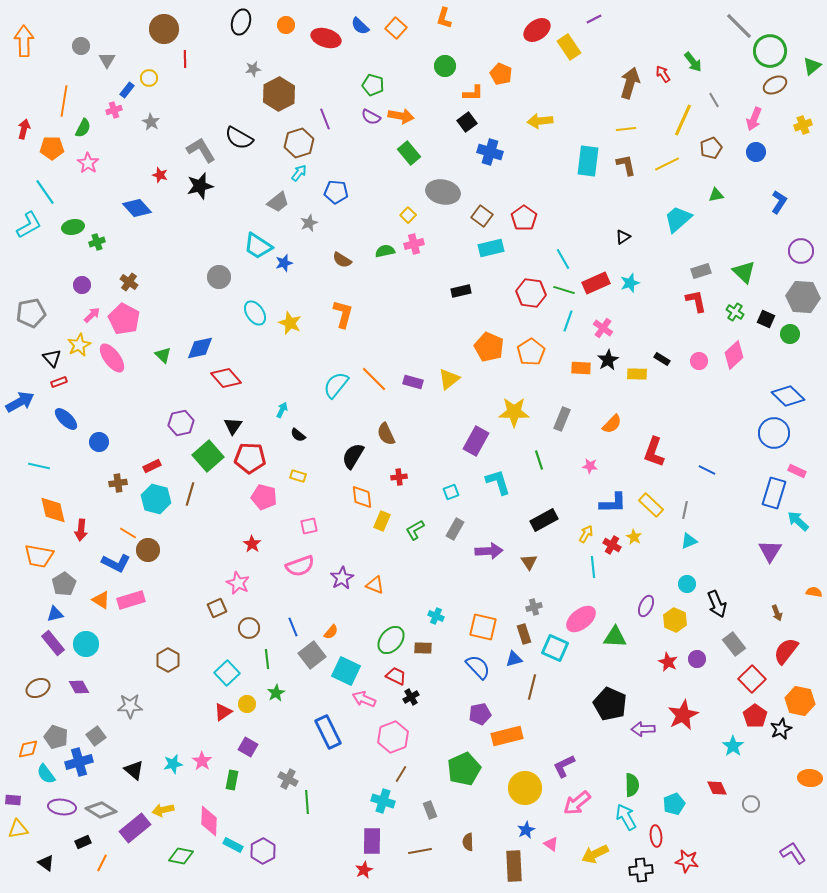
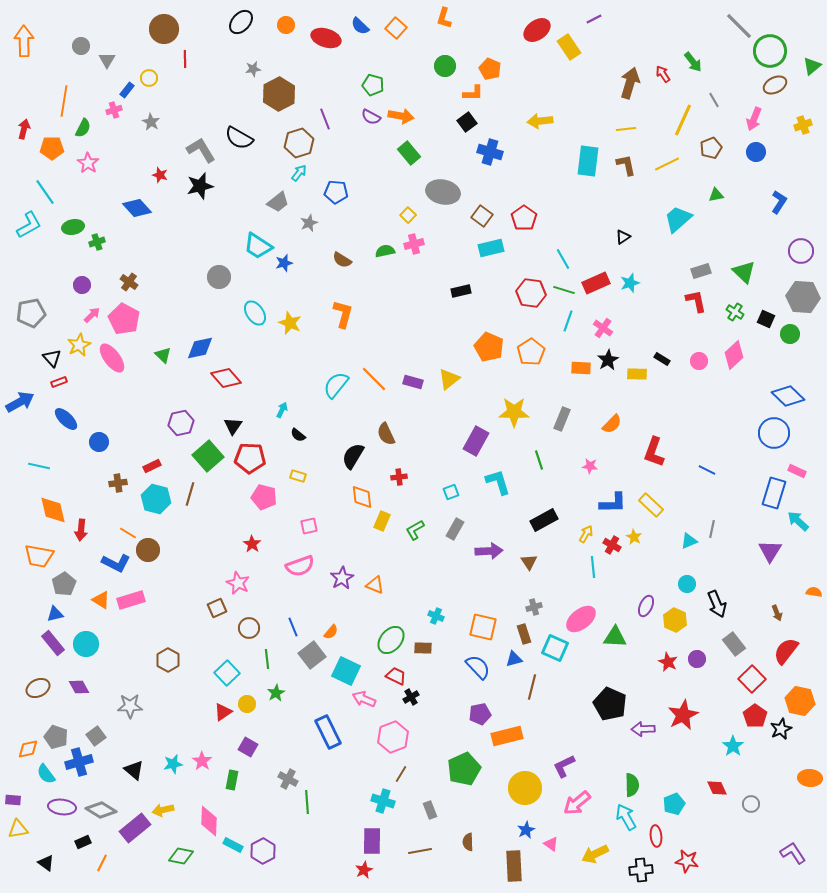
black ellipse at (241, 22): rotated 25 degrees clockwise
orange pentagon at (501, 74): moved 11 px left, 5 px up
gray line at (685, 510): moved 27 px right, 19 px down
